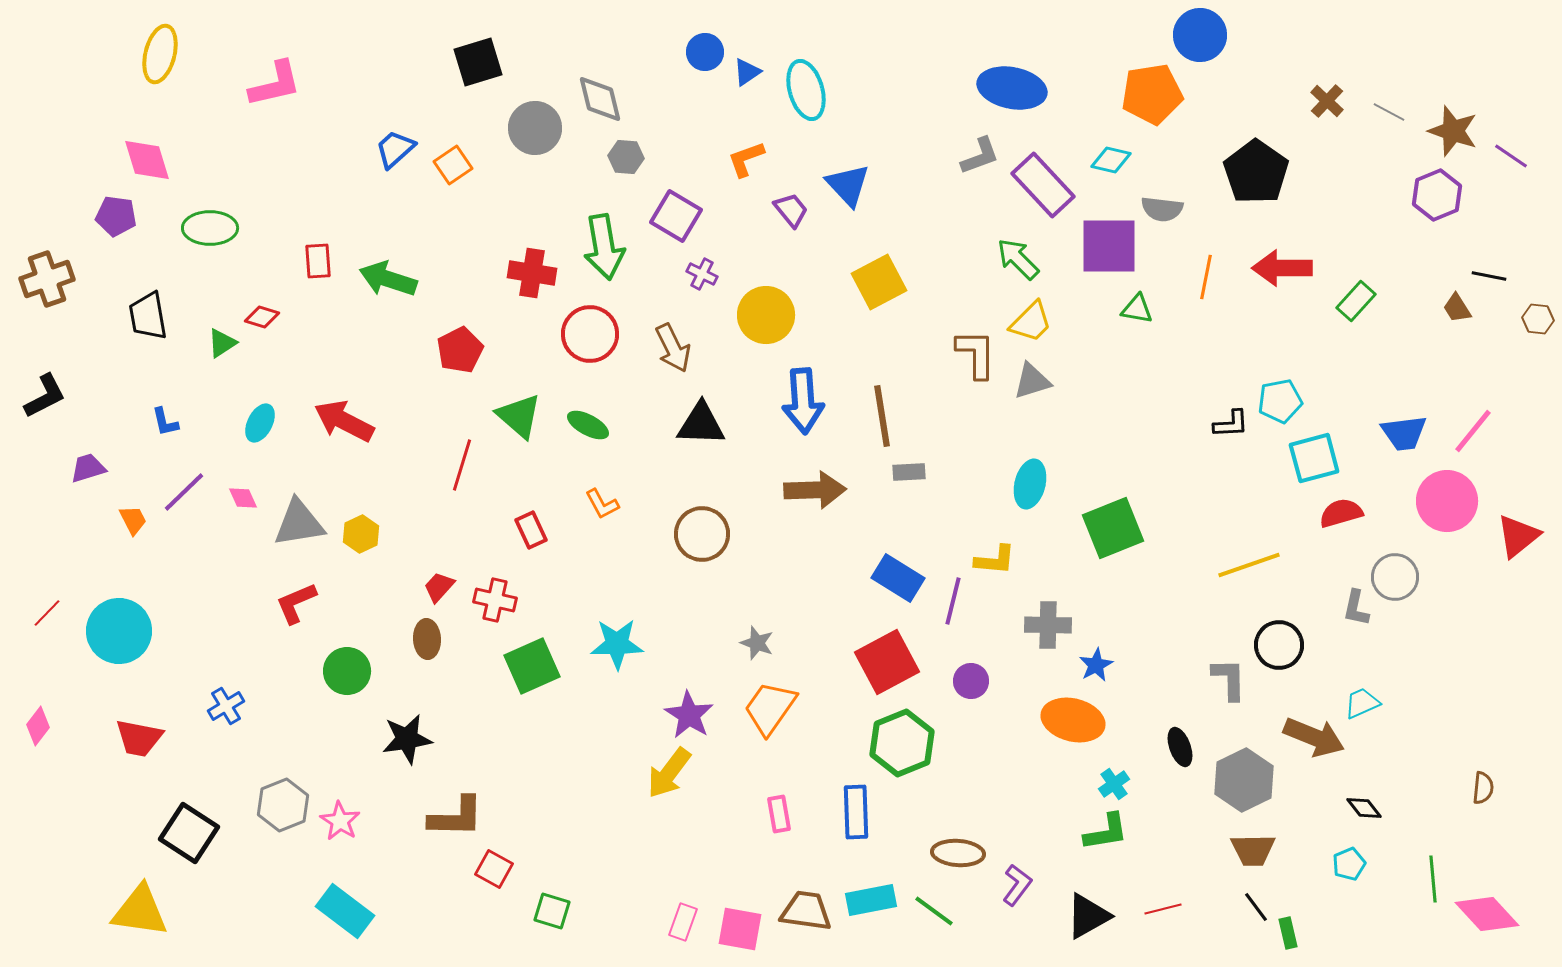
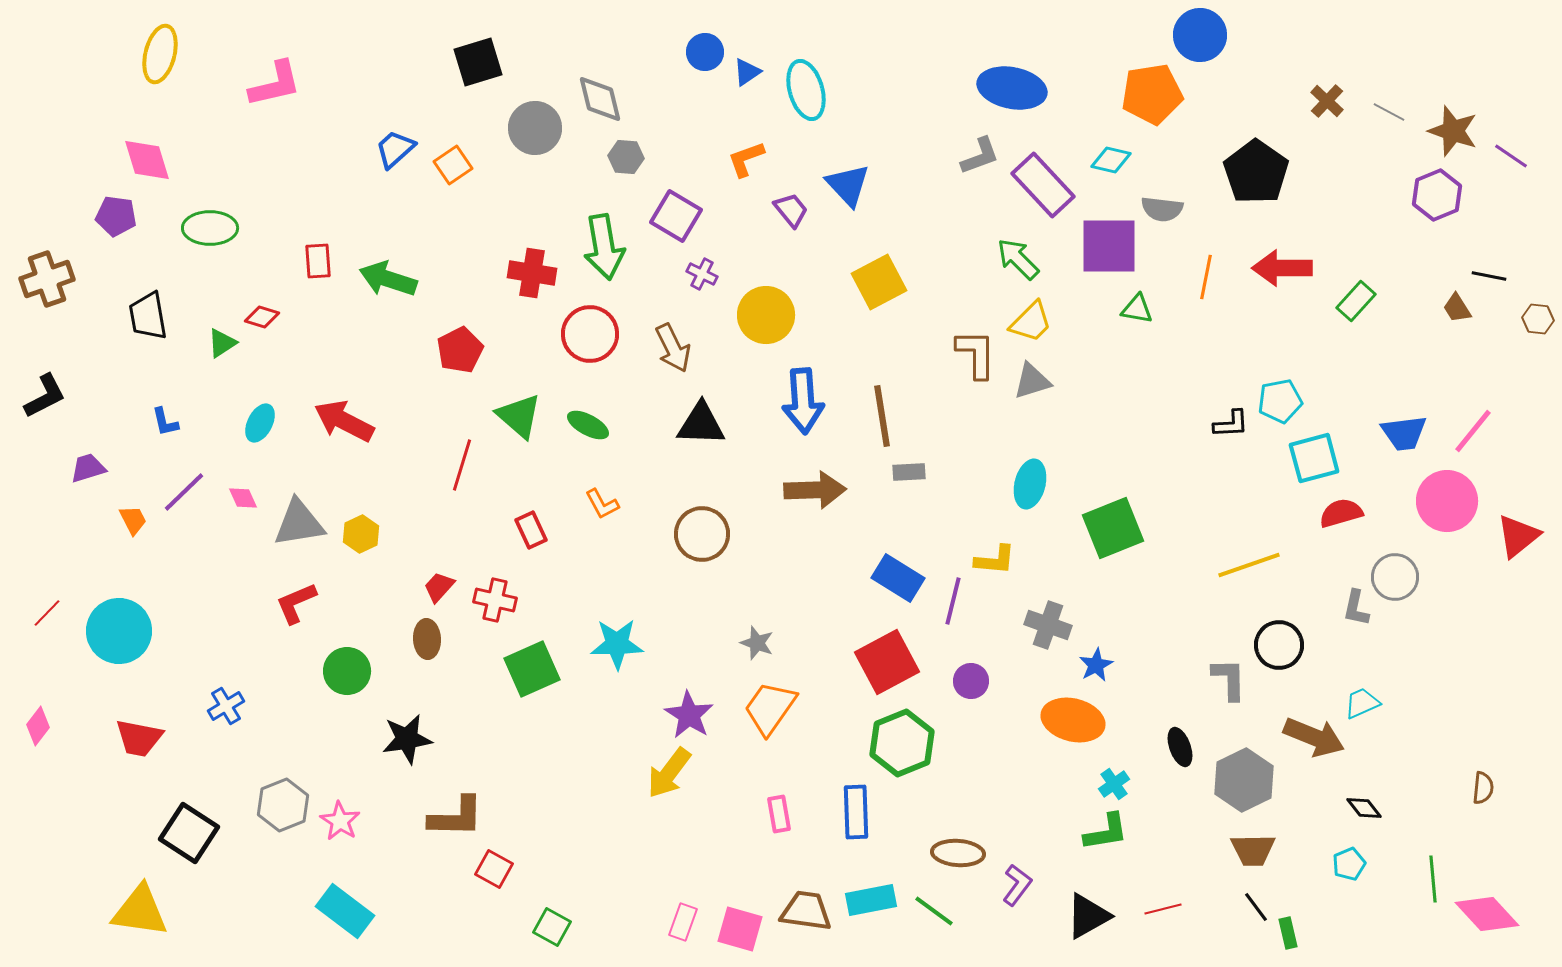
gray cross at (1048, 625): rotated 18 degrees clockwise
green square at (532, 666): moved 3 px down
green square at (552, 911): moved 16 px down; rotated 12 degrees clockwise
pink square at (740, 929): rotated 6 degrees clockwise
